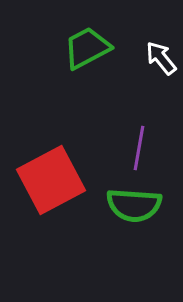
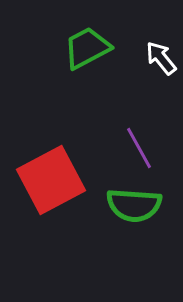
purple line: rotated 39 degrees counterclockwise
